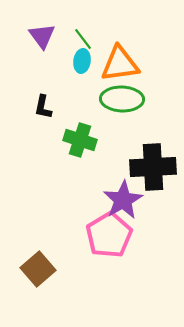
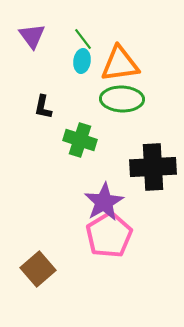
purple triangle: moved 10 px left
purple star: moved 19 px left, 2 px down
